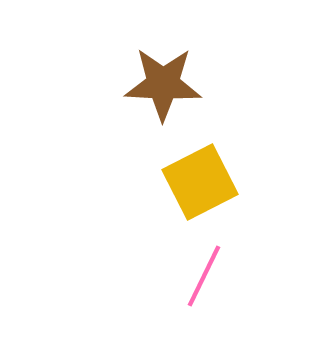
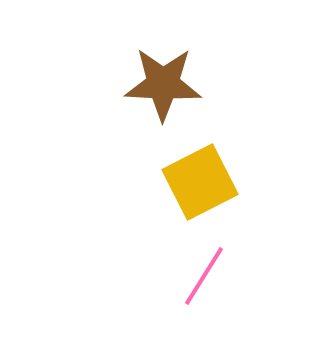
pink line: rotated 6 degrees clockwise
